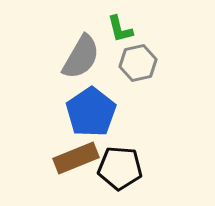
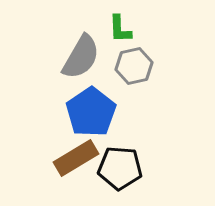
green L-shape: rotated 12 degrees clockwise
gray hexagon: moved 4 px left, 3 px down
brown rectangle: rotated 9 degrees counterclockwise
